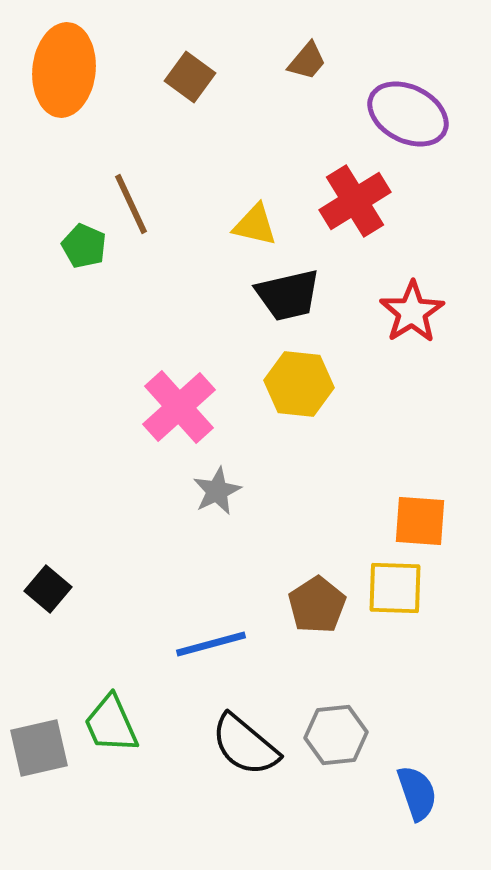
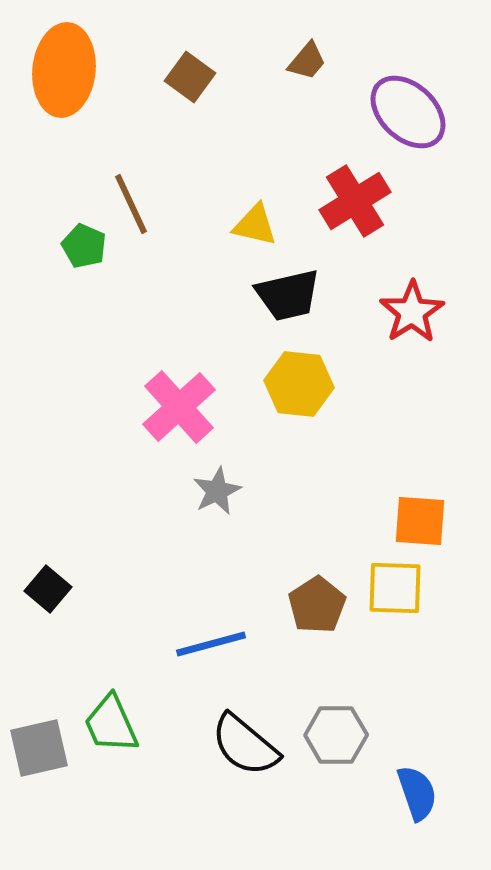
purple ellipse: moved 2 px up; rotated 16 degrees clockwise
gray hexagon: rotated 6 degrees clockwise
